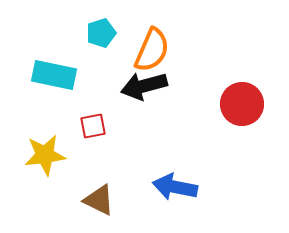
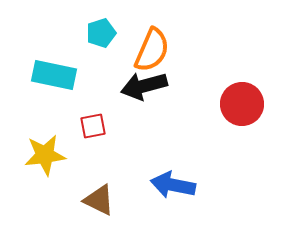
blue arrow: moved 2 px left, 2 px up
